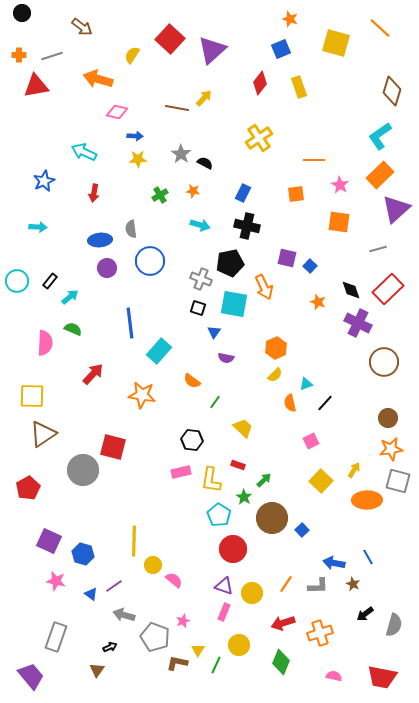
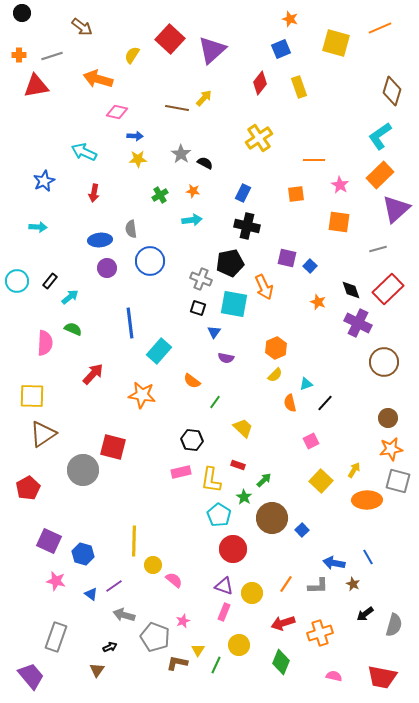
orange line at (380, 28): rotated 65 degrees counterclockwise
cyan arrow at (200, 225): moved 8 px left, 5 px up; rotated 24 degrees counterclockwise
